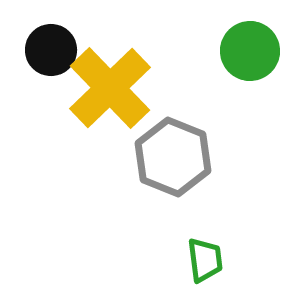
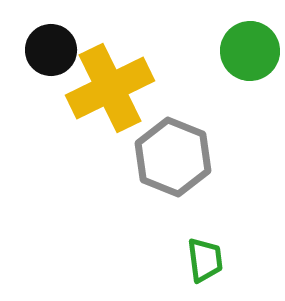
yellow cross: rotated 18 degrees clockwise
